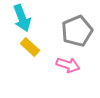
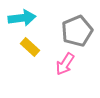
cyan arrow: rotated 76 degrees counterclockwise
pink arrow: moved 3 px left, 1 px up; rotated 105 degrees clockwise
